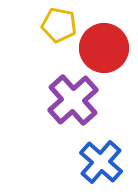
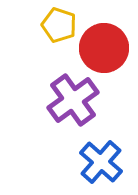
yellow pentagon: rotated 8 degrees clockwise
purple cross: rotated 6 degrees clockwise
